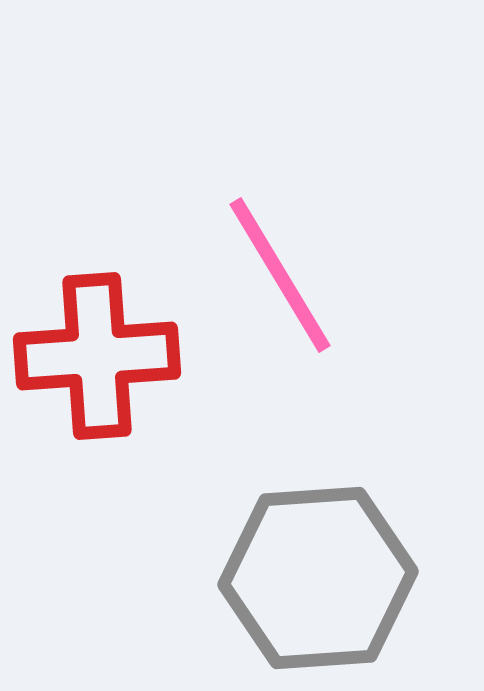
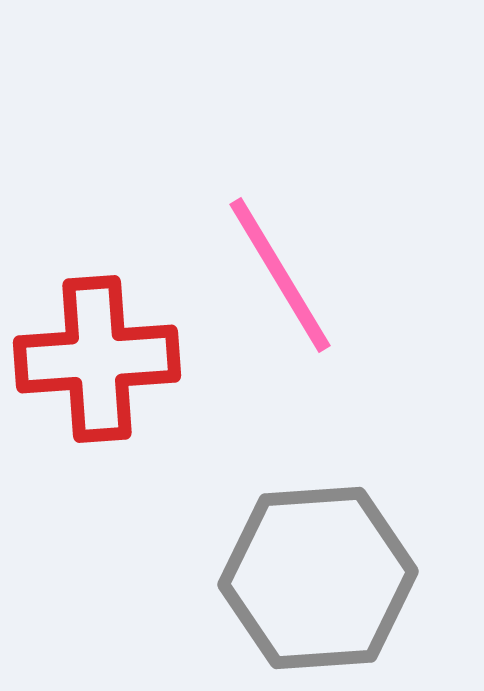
red cross: moved 3 px down
